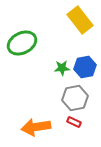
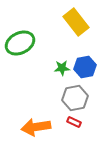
yellow rectangle: moved 4 px left, 2 px down
green ellipse: moved 2 px left
